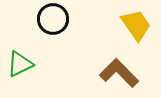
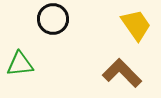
green triangle: rotated 20 degrees clockwise
brown L-shape: moved 3 px right
